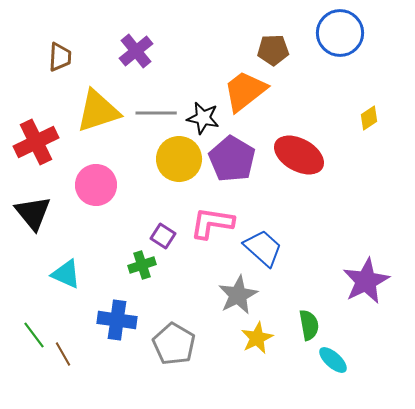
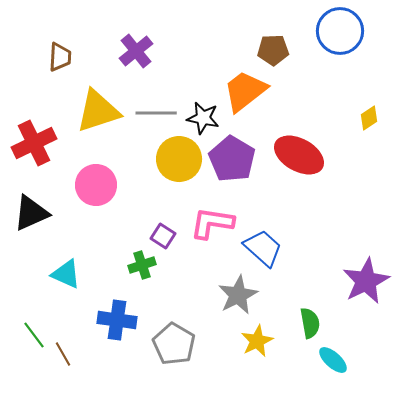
blue circle: moved 2 px up
red cross: moved 2 px left, 1 px down
black triangle: moved 2 px left; rotated 45 degrees clockwise
green semicircle: moved 1 px right, 2 px up
yellow star: moved 3 px down
